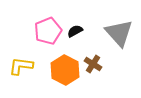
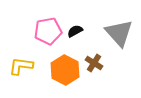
pink pentagon: rotated 12 degrees clockwise
brown cross: moved 1 px right, 1 px up
